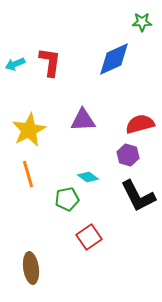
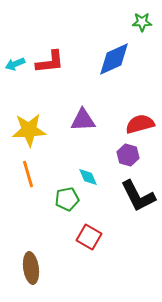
red L-shape: rotated 76 degrees clockwise
yellow star: rotated 24 degrees clockwise
cyan diamond: rotated 30 degrees clockwise
red square: rotated 25 degrees counterclockwise
